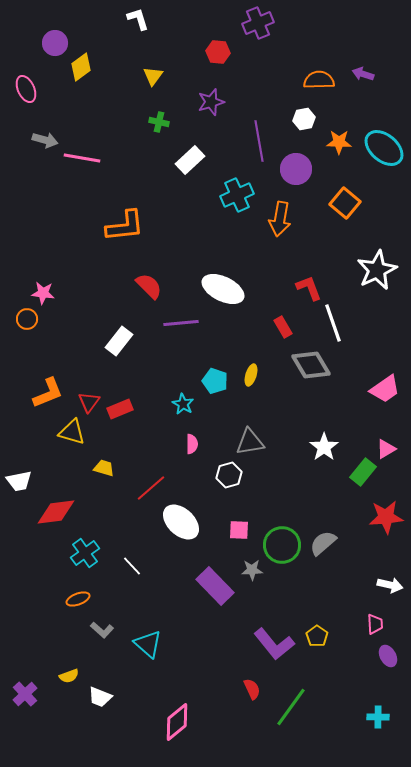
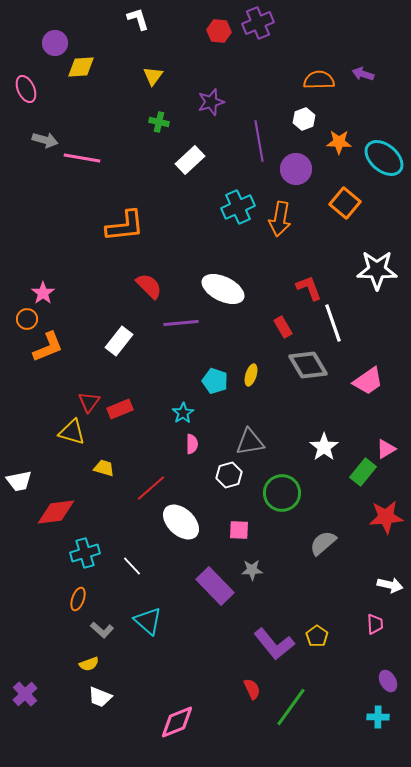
red hexagon at (218, 52): moved 1 px right, 21 px up
yellow diamond at (81, 67): rotated 32 degrees clockwise
white hexagon at (304, 119): rotated 10 degrees counterclockwise
cyan ellipse at (384, 148): moved 10 px down
cyan cross at (237, 195): moved 1 px right, 12 px down
white star at (377, 270): rotated 27 degrees clockwise
pink star at (43, 293): rotated 30 degrees clockwise
gray diamond at (311, 365): moved 3 px left
pink trapezoid at (385, 389): moved 17 px left, 8 px up
orange L-shape at (48, 393): moved 46 px up
cyan star at (183, 404): moved 9 px down; rotated 10 degrees clockwise
green circle at (282, 545): moved 52 px up
cyan cross at (85, 553): rotated 20 degrees clockwise
orange ellipse at (78, 599): rotated 50 degrees counterclockwise
cyan triangle at (148, 644): moved 23 px up
purple ellipse at (388, 656): moved 25 px down
yellow semicircle at (69, 676): moved 20 px right, 12 px up
pink diamond at (177, 722): rotated 18 degrees clockwise
